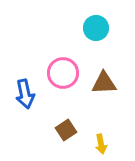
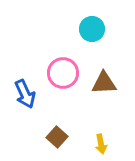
cyan circle: moved 4 px left, 1 px down
blue arrow: rotated 12 degrees counterclockwise
brown square: moved 9 px left, 7 px down; rotated 15 degrees counterclockwise
